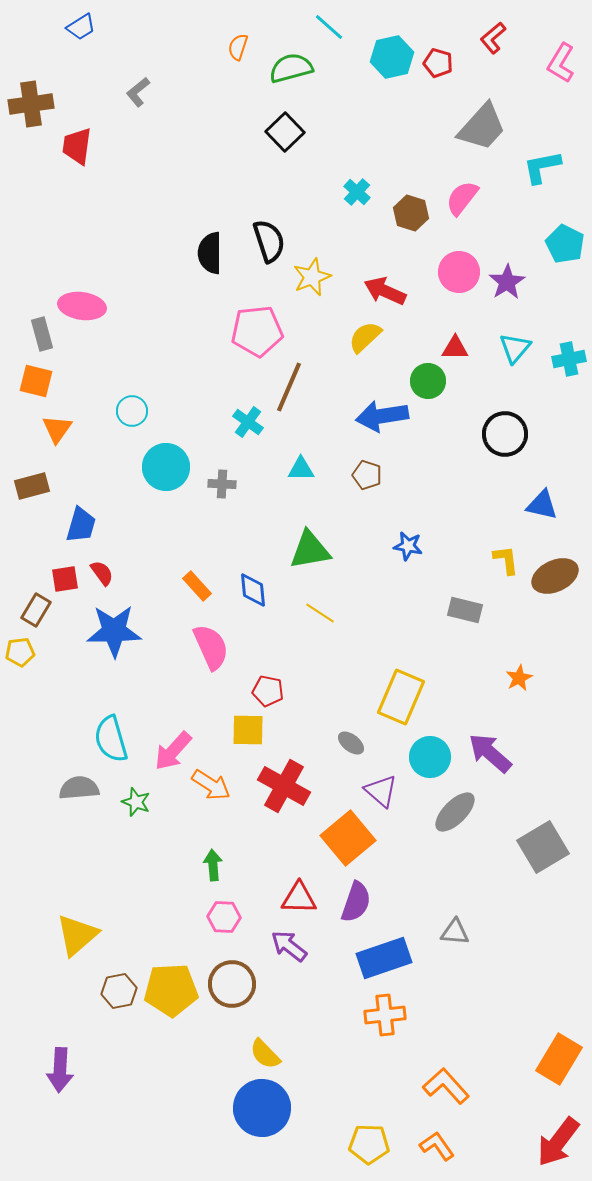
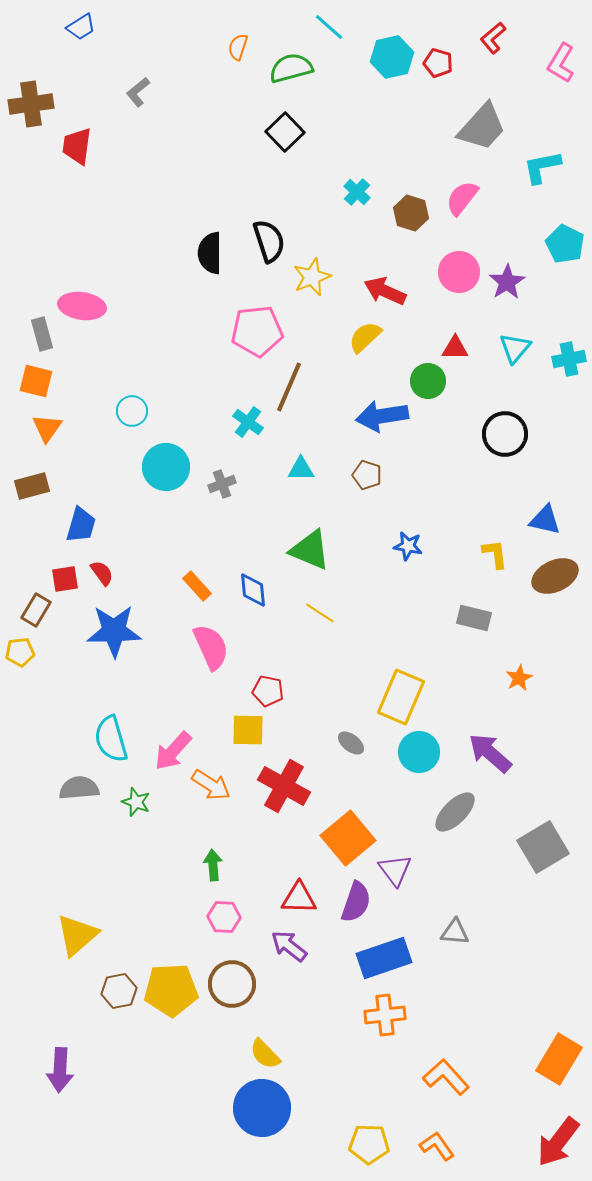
orange triangle at (57, 429): moved 10 px left, 1 px up
gray cross at (222, 484): rotated 24 degrees counterclockwise
blue triangle at (542, 505): moved 3 px right, 15 px down
green triangle at (310, 550): rotated 33 degrees clockwise
yellow L-shape at (506, 560): moved 11 px left, 6 px up
gray rectangle at (465, 610): moved 9 px right, 8 px down
cyan circle at (430, 757): moved 11 px left, 5 px up
purple triangle at (381, 791): moved 14 px right, 79 px down; rotated 12 degrees clockwise
orange L-shape at (446, 1086): moved 9 px up
